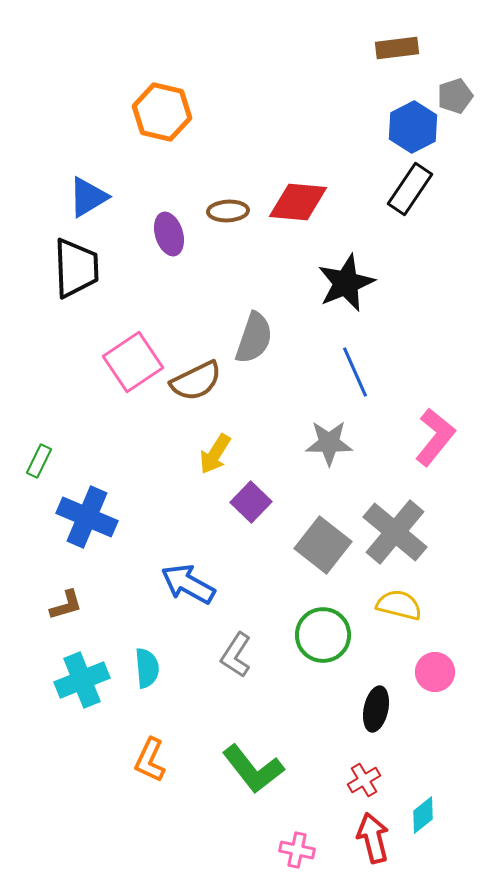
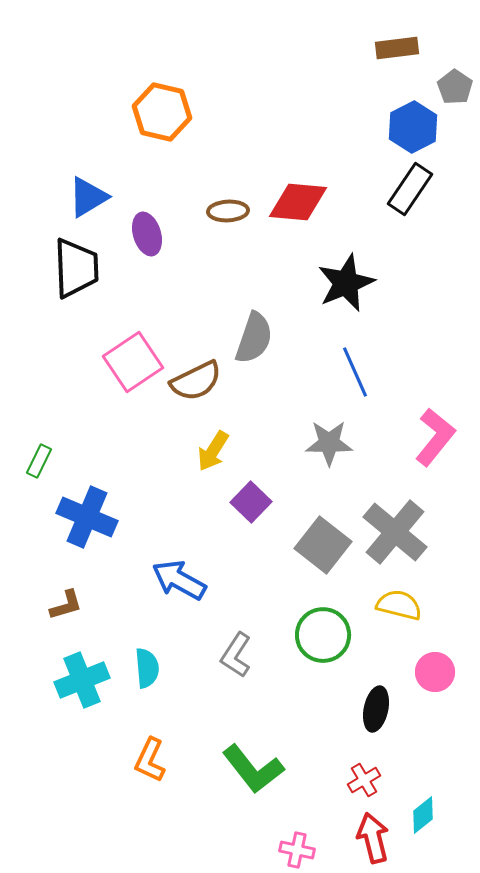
gray pentagon: moved 9 px up; rotated 20 degrees counterclockwise
purple ellipse: moved 22 px left
yellow arrow: moved 2 px left, 3 px up
blue arrow: moved 9 px left, 4 px up
